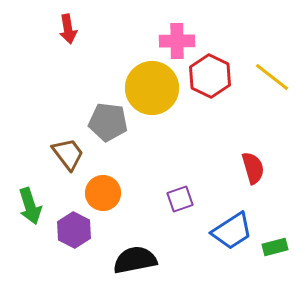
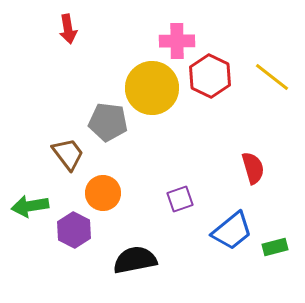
green arrow: rotated 99 degrees clockwise
blue trapezoid: rotated 6 degrees counterclockwise
